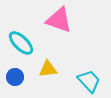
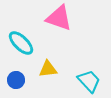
pink triangle: moved 2 px up
blue circle: moved 1 px right, 3 px down
